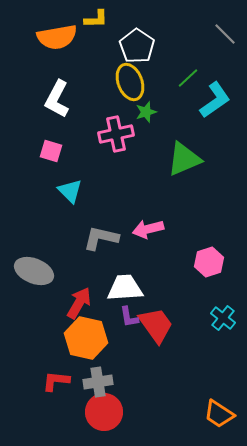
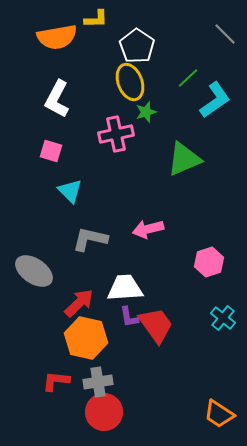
gray L-shape: moved 11 px left, 1 px down
gray ellipse: rotated 12 degrees clockwise
red arrow: rotated 16 degrees clockwise
